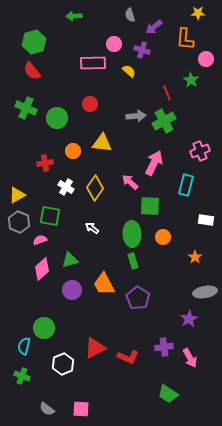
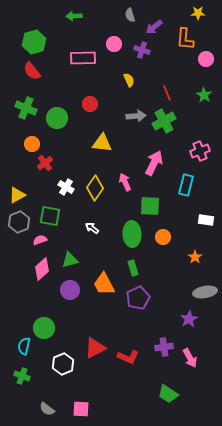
pink rectangle at (93, 63): moved 10 px left, 5 px up
yellow semicircle at (129, 71): moved 9 px down; rotated 24 degrees clockwise
green star at (191, 80): moved 13 px right, 15 px down
orange circle at (73, 151): moved 41 px left, 7 px up
red cross at (45, 163): rotated 28 degrees counterclockwise
pink arrow at (130, 182): moved 5 px left; rotated 24 degrees clockwise
gray hexagon at (19, 222): rotated 15 degrees clockwise
green rectangle at (133, 261): moved 7 px down
purple circle at (72, 290): moved 2 px left
purple pentagon at (138, 298): rotated 15 degrees clockwise
